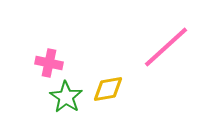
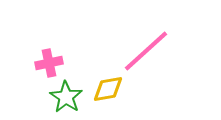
pink line: moved 20 px left, 4 px down
pink cross: rotated 24 degrees counterclockwise
